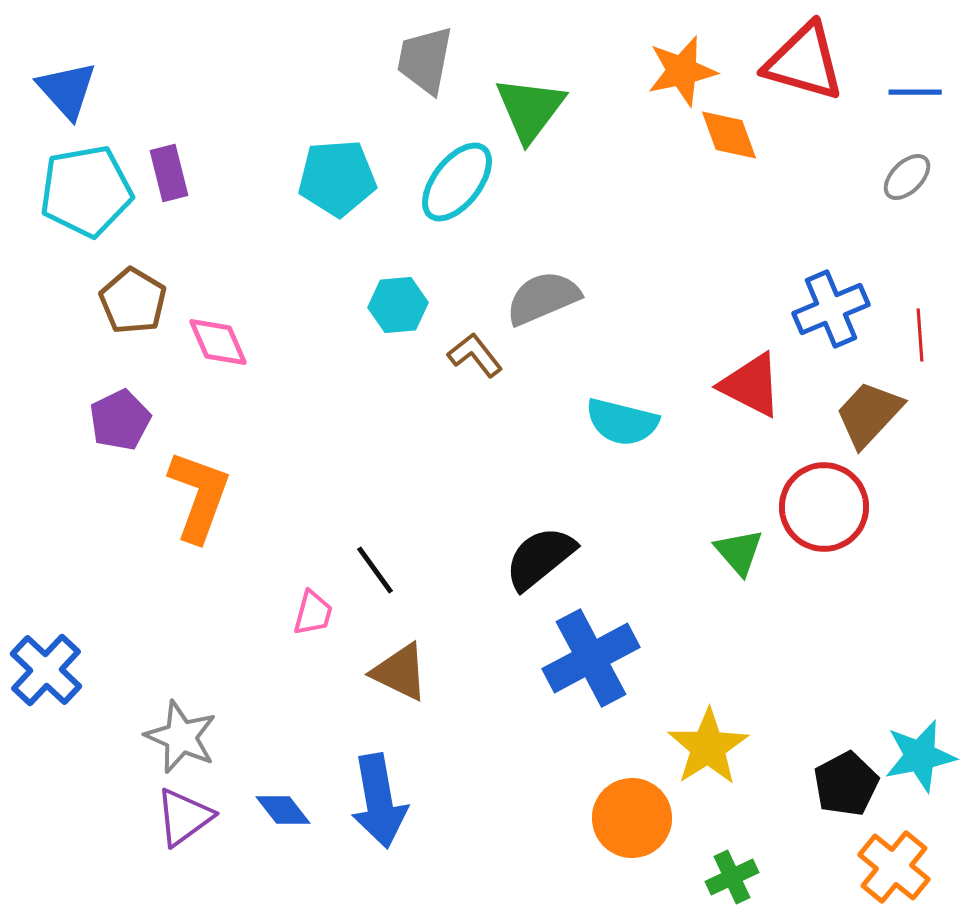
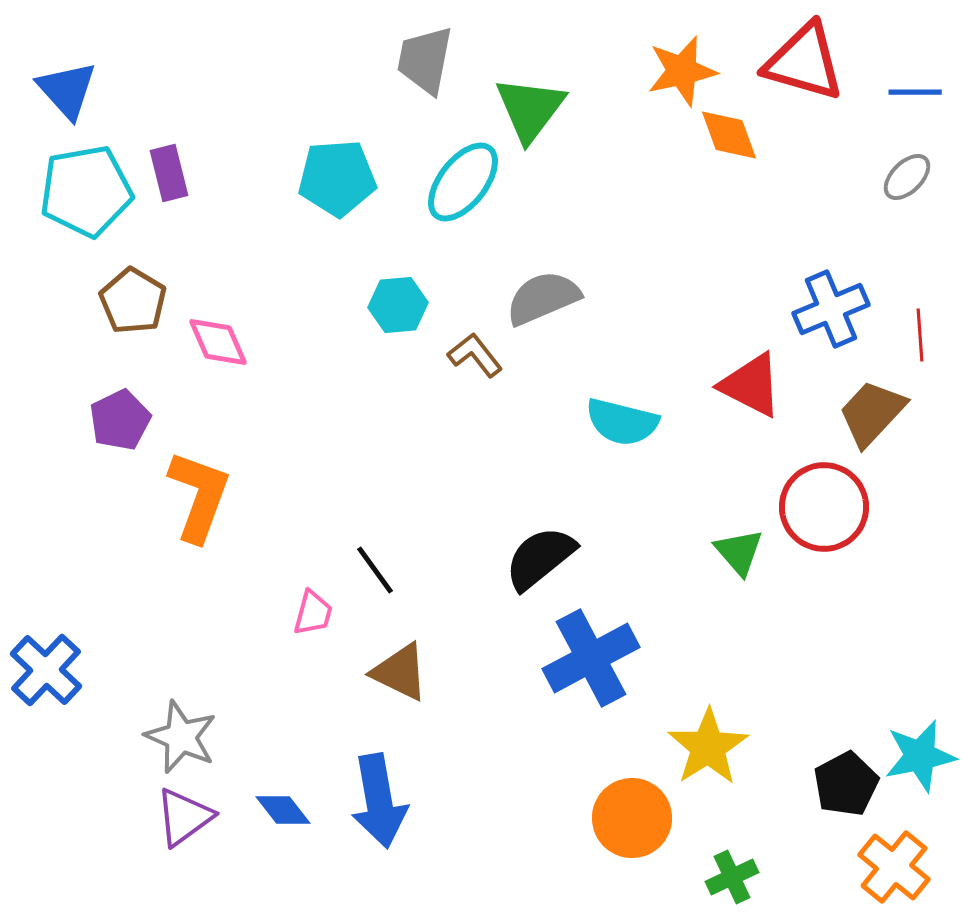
cyan ellipse at (457, 182): moved 6 px right
brown trapezoid at (869, 414): moved 3 px right, 1 px up
